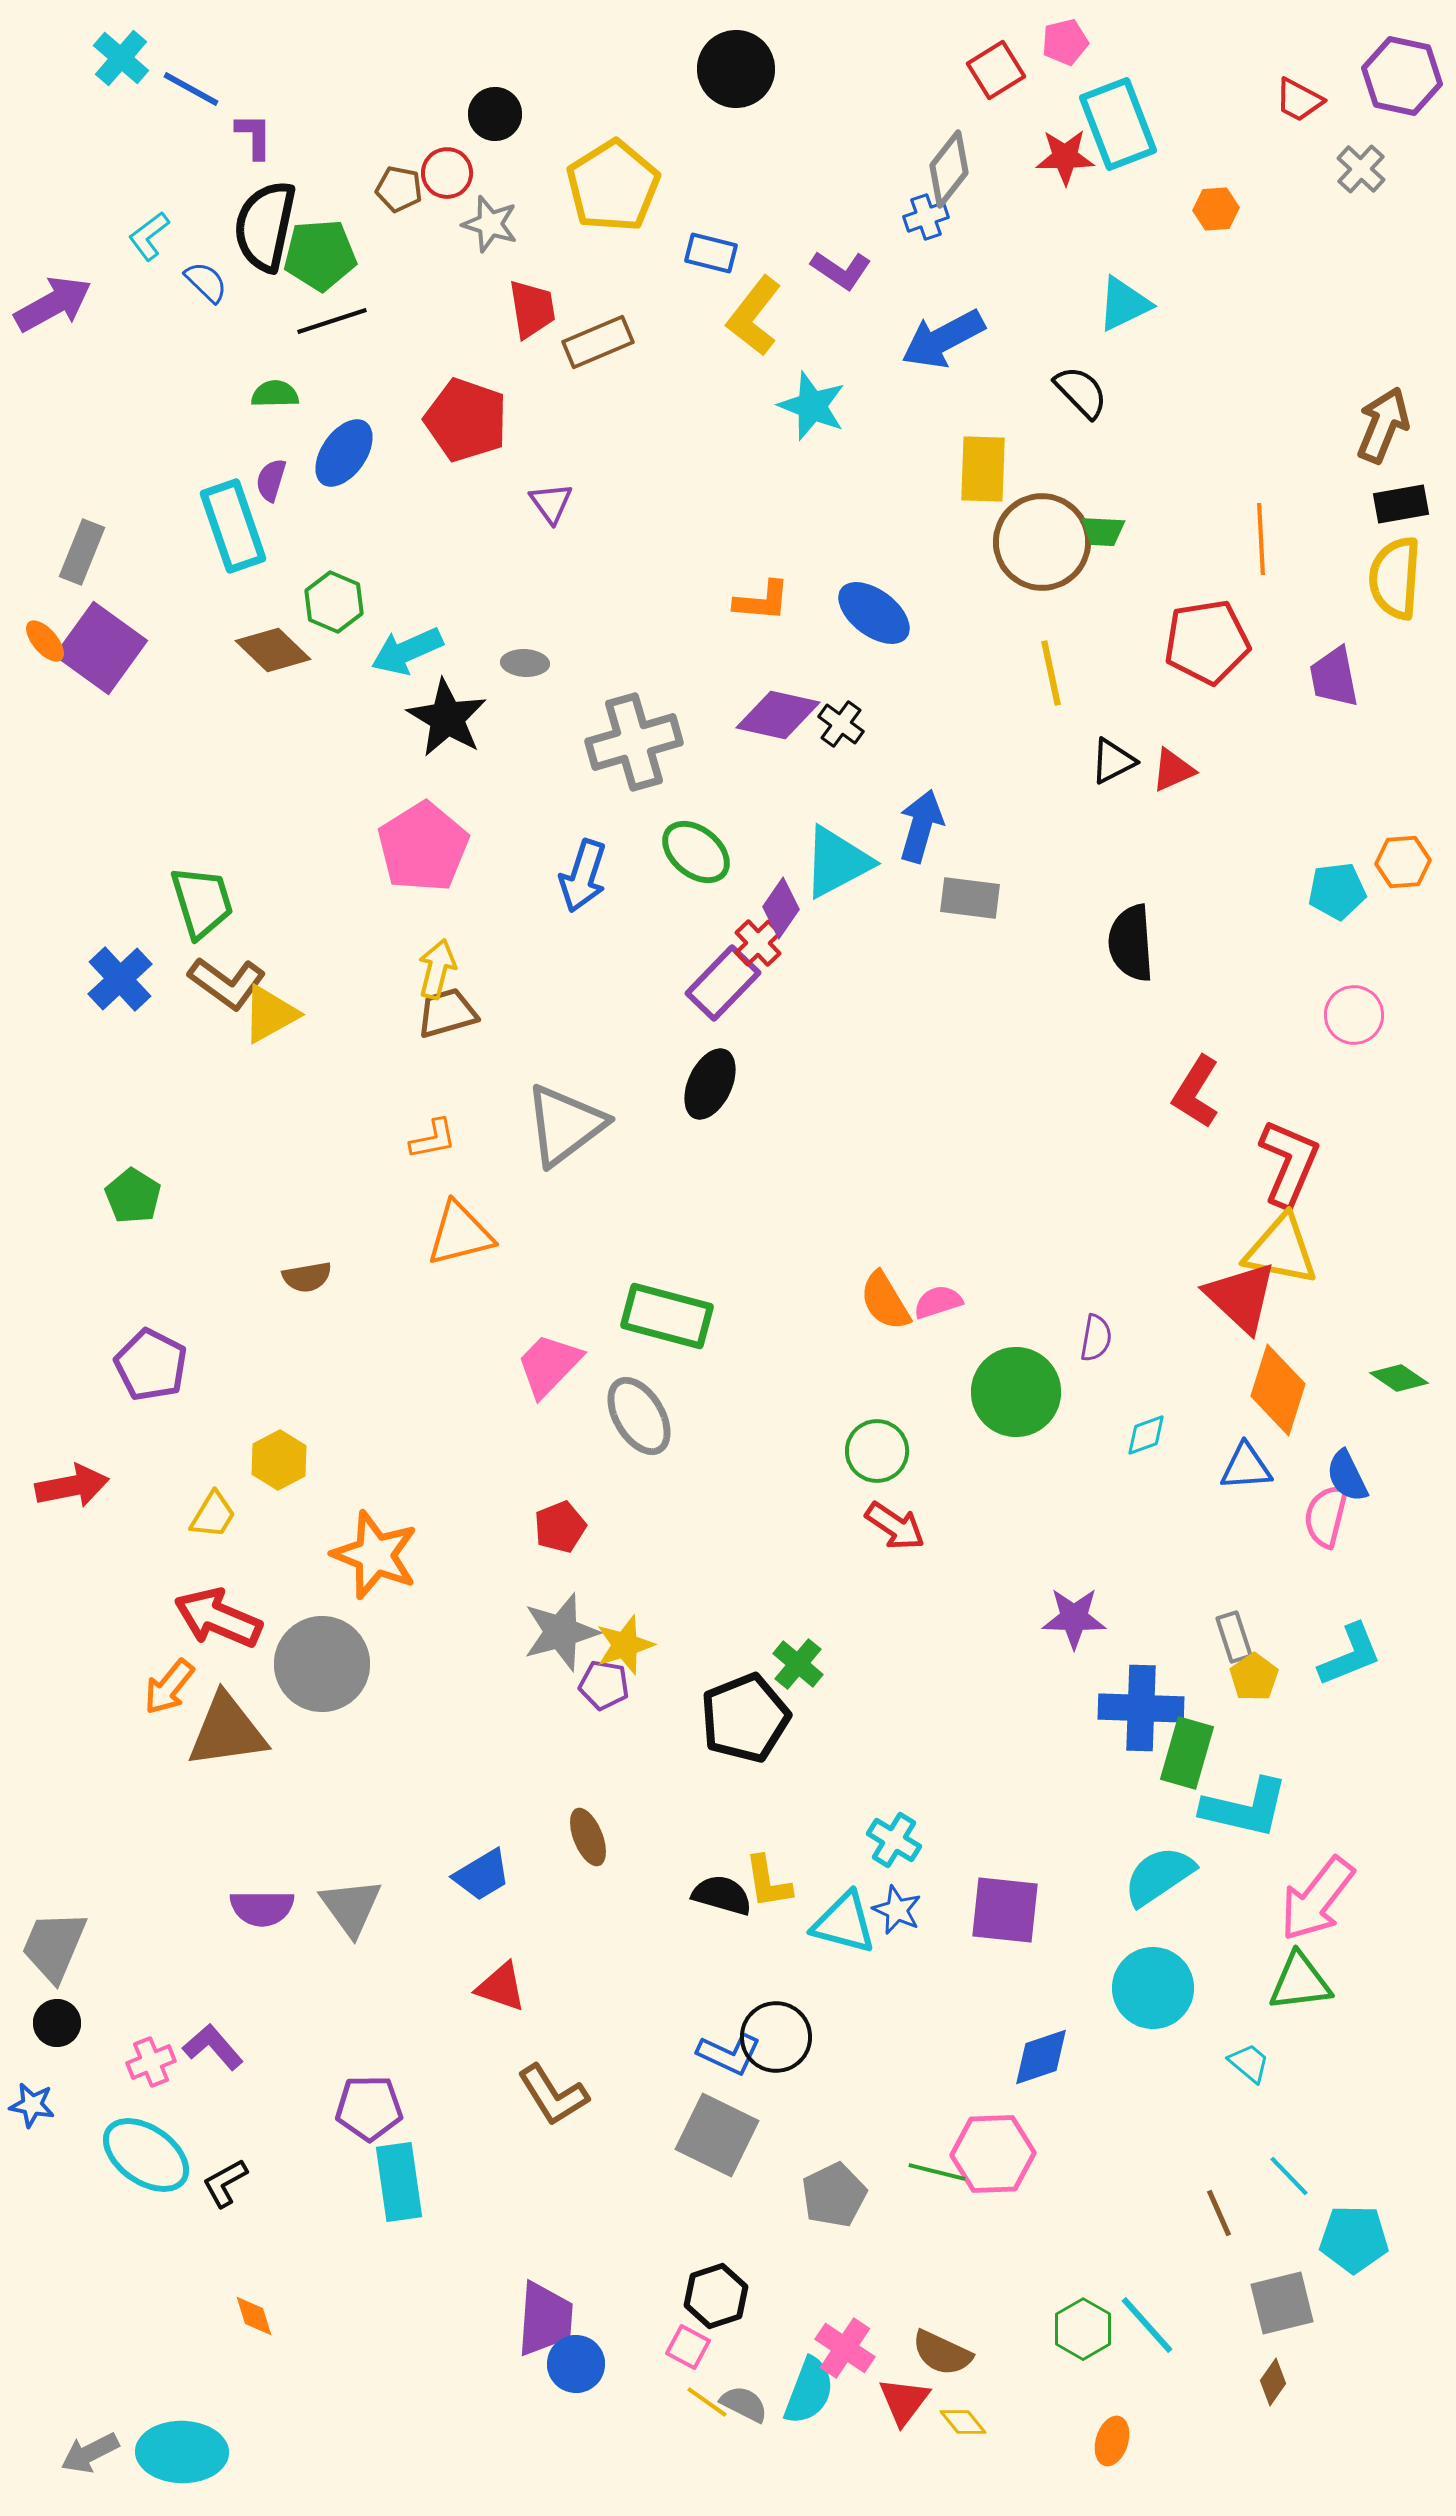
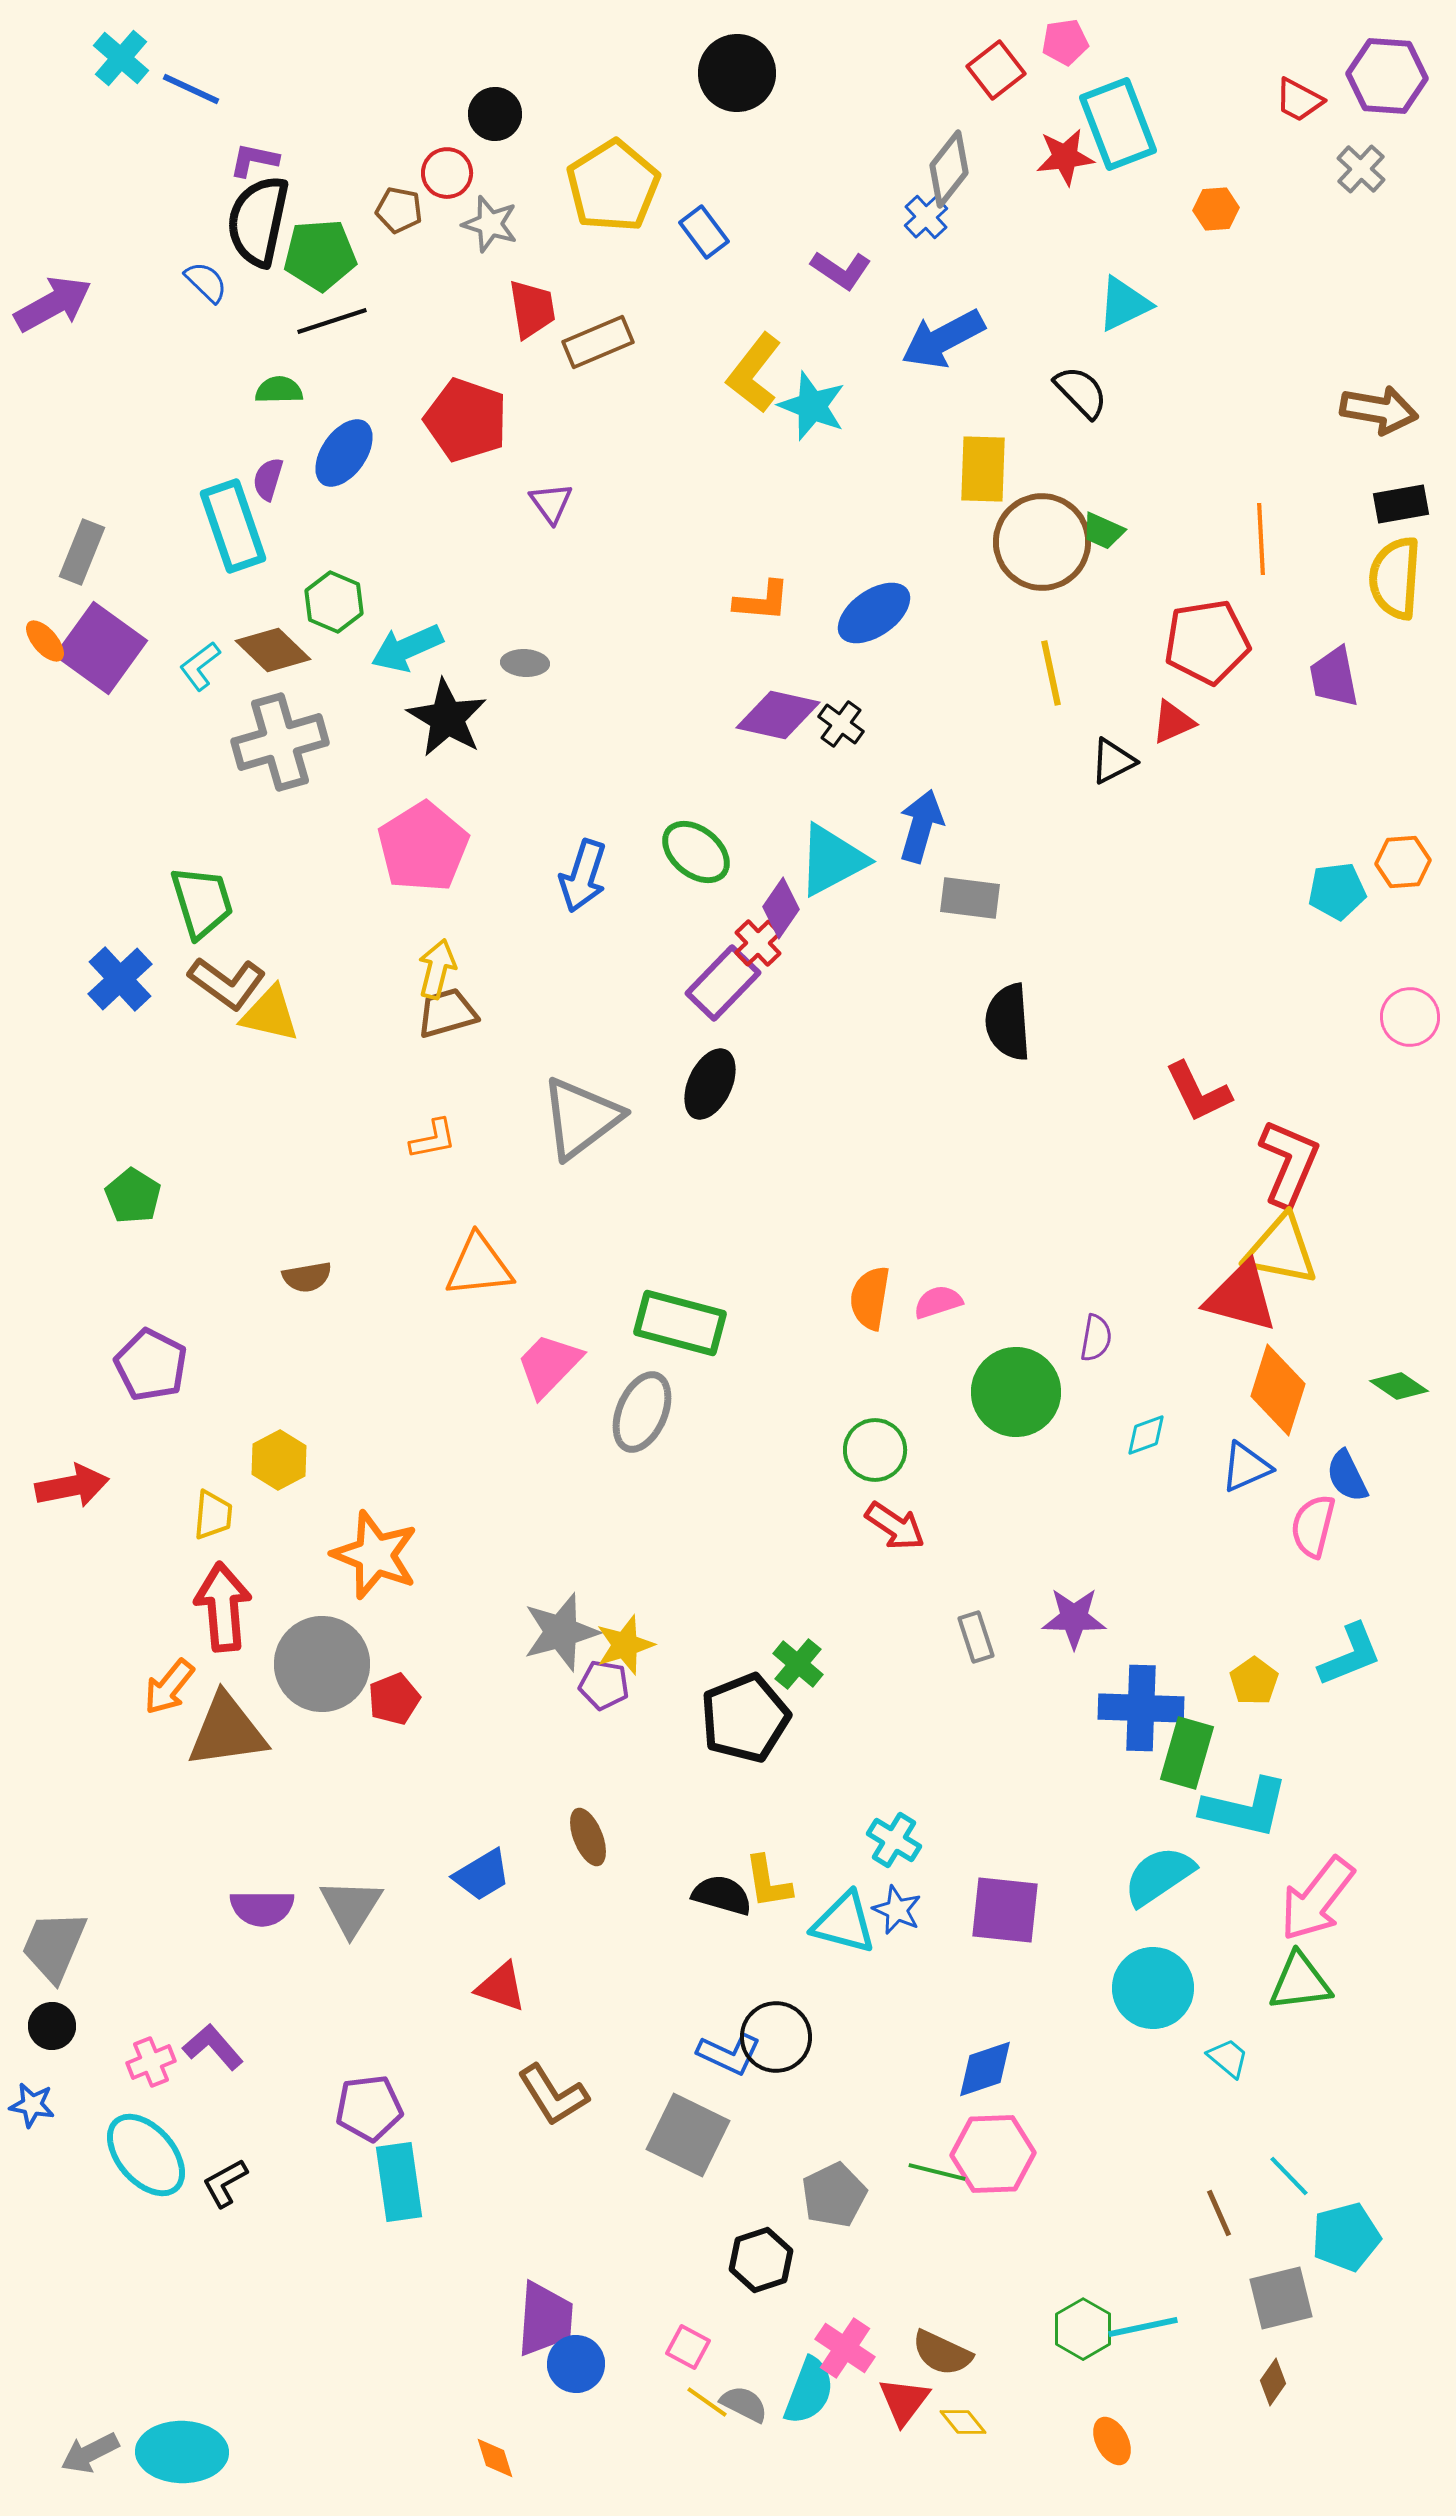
pink pentagon at (1065, 42): rotated 6 degrees clockwise
black circle at (736, 69): moved 1 px right, 4 px down
red square at (996, 70): rotated 6 degrees counterclockwise
purple hexagon at (1402, 76): moved 15 px left; rotated 8 degrees counterclockwise
blue line at (191, 89): rotated 4 degrees counterclockwise
purple L-shape at (254, 136): moved 24 px down; rotated 78 degrees counterclockwise
red star at (1065, 157): rotated 6 degrees counterclockwise
brown pentagon at (399, 189): moved 21 px down
blue cross at (926, 217): rotated 24 degrees counterclockwise
black semicircle at (265, 226): moved 7 px left, 5 px up
cyan L-shape at (149, 236): moved 51 px right, 430 px down
blue rectangle at (711, 253): moved 7 px left, 21 px up; rotated 39 degrees clockwise
yellow L-shape at (754, 316): moved 57 px down
green semicircle at (275, 394): moved 4 px right, 4 px up
brown arrow at (1383, 425): moved 4 px left, 15 px up; rotated 78 degrees clockwise
purple semicircle at (271, 480): moved 3 px left, 1 px up
green trapezoid at (1103, 531): rotated 21 degrees clockwise
blue ellipse at (874, 613): rotated 72 degrees counterclockwise
cyan arrow at (407, 651): moved 3 px up
gray cross at (634, 742): moved 354 px left
red triangle at (1173, 770): moved 48 px up
cyan triangle at (837, 862): moved 5 px left, 2 px up
black semicircle at (1131, 943): moved 123 px left, 79 px down
yellow triangle at (270, 1014): rotated 42 degrees clockwise
pink circle at (1354, 1015): moved 56 px right, 2 px down
red L-shape at (1196, 1092): moved 2 px right; rotated 58 degrees counterclockwise
gray triangle at (565, 1125): moved 16 px right, 7 px up
orange triangle at (460, 1234): moved 19 px right, 32 px down; rotated 8 degrees clockwise
red triangle at (1241, 1297): rotated 28 degrees counterclockwise
orange semicircle at (885, 1301): moved 15 px left, 3 px up; rotated 40 degrees clockwise
green rectangle at (667, 1316): moved 13 px right, 7 px down
green diamond at (1399, 1378): moved 8 px down
gray ellipse at (639, 1416): moved 3 px right, 4 px up; rotated 54 degrees clockwise
green circle at (877, 1451): moved 2 px left, 1 px up
blue triangle at (1246, 1467): rotated 20 degrees counterclockwise
yellow trapezoid at (213, 1515): rotated 26 degrees counterclockwise
pink semicircle at (1326, 1516): moved 13 px left, 10 px down
red pentagon at (560, 1527): moved 166 px left, 172 px down
red arrow at (218, 1618): moved 5 px right, 11 px up; rotated 62 degrees clockwise
gray rectangle at (1234, 1637): moved 258 px left
yellow pentagon at (1254, 1677): moved 4 px down
gray triangle at (351, 1907): rotated 8 degrees clockwise
black circle at (57, 2023): moved 5 px left, 3 px down
blue diamond at (1041, 2057): moved 56 px left, 12 px down
cyan trapezoid at (1249, 2063): moved 21 px left, 5 px up
purple pentagon at (369, 2108): rotated 6 degrees counterclockwise
gray square at (717, 2135): moved 29 px left
cyan ellipse at (146, 2155): rotated 14 degrees clockwise
cyan pentagon at (1354, 2239): moved 8 px left, 2 px up; rotated 16 degrees counterclockwise
black hexagon at (716, 2296): moved 45 px right, 36 px up
gray square at (1282, 2303): moved 1 px left, 5 px up
orange diamond at (254, 2316): moved 241 px right, 142 px down
cyan line at (1147, 2325): moved 4 px left, 2 px down; rotated 60 degrees counterclockwise
orange ellipse at (1112, 2441): rotated 45 degrees counterclockwise
